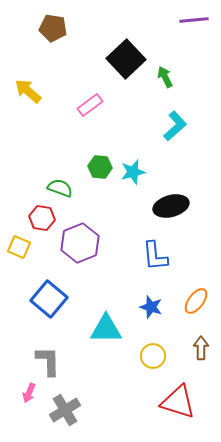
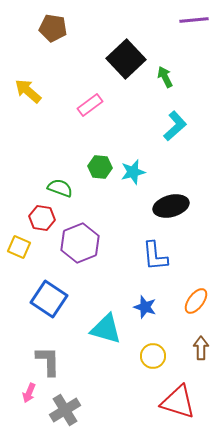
blue square: rotated 6 degrees counterclockwise
blue star: moved 6 px left
cyan triangle: rotated 16 degrees clockwise
